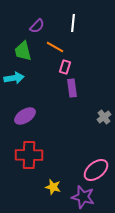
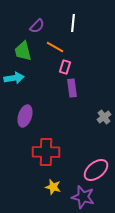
purple ellipse: rotated 40 degrees counterclockwise
red cross: moved 17 px right, 3 px up
